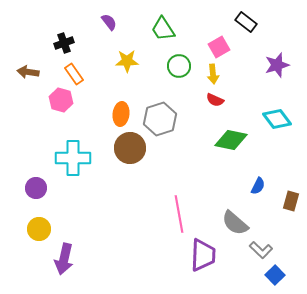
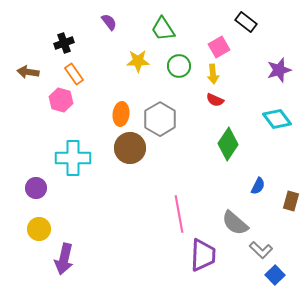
yellow star: moved 11 px right
purple star: moved 2 px right, 5 px down
gray hexagon: rotated 12 degrees counterclockwise
green diamond: moved 3 px left, 4 px down; rotated 68 degrees counterclockwise
